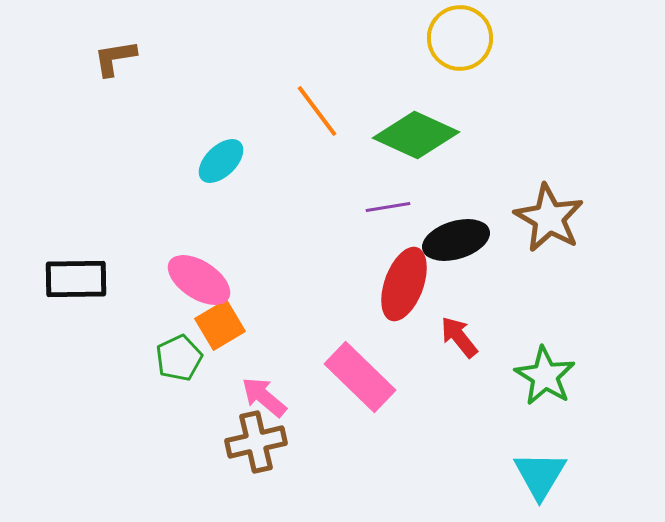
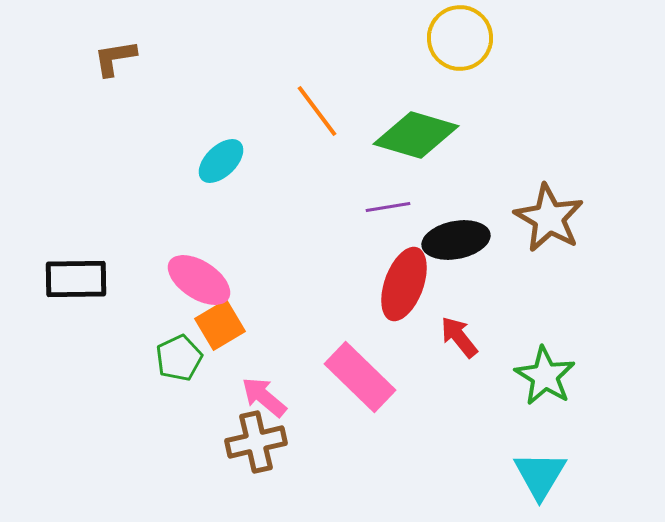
green diamond: rotated 8 degrees counterclockwise
black ellipse: rotated 6 degrees clockwise
